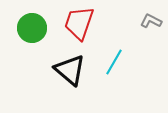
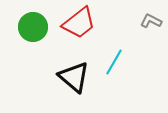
red trapezoid: rotated 147 degrees counterclockwise
green circle: moved 1 px right, 1 px up
black triangle: moved 4 px right, 7 px down
